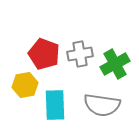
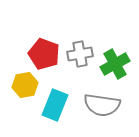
cyan rectangle: rotated 24 degrees clockwise
